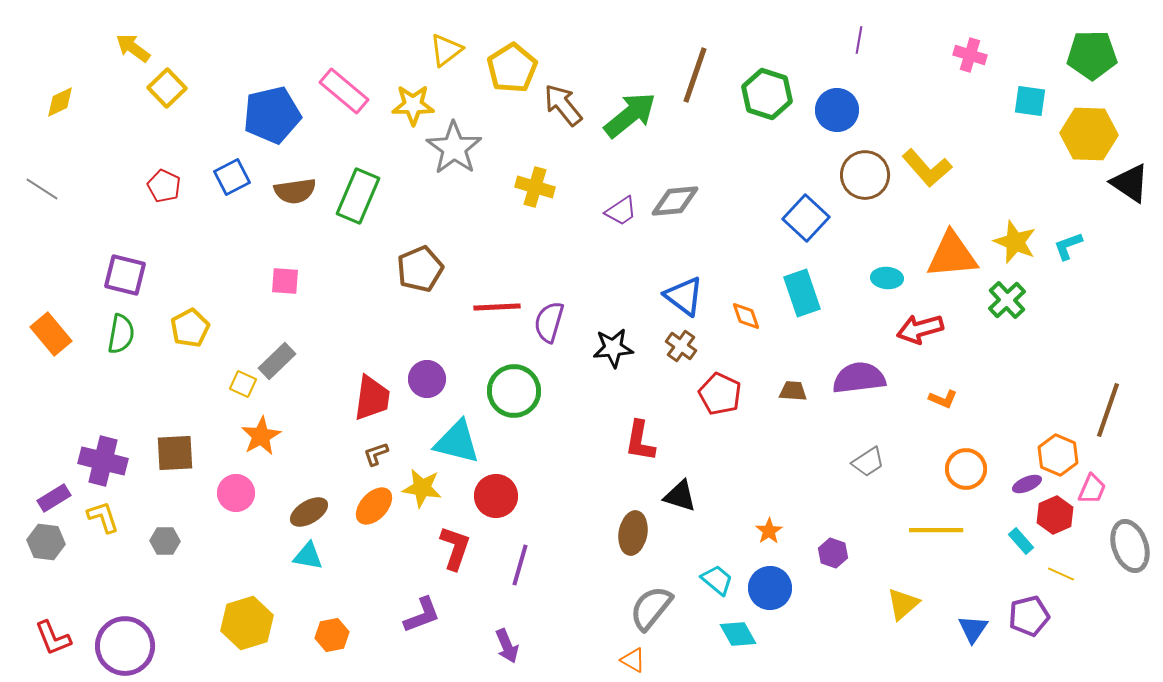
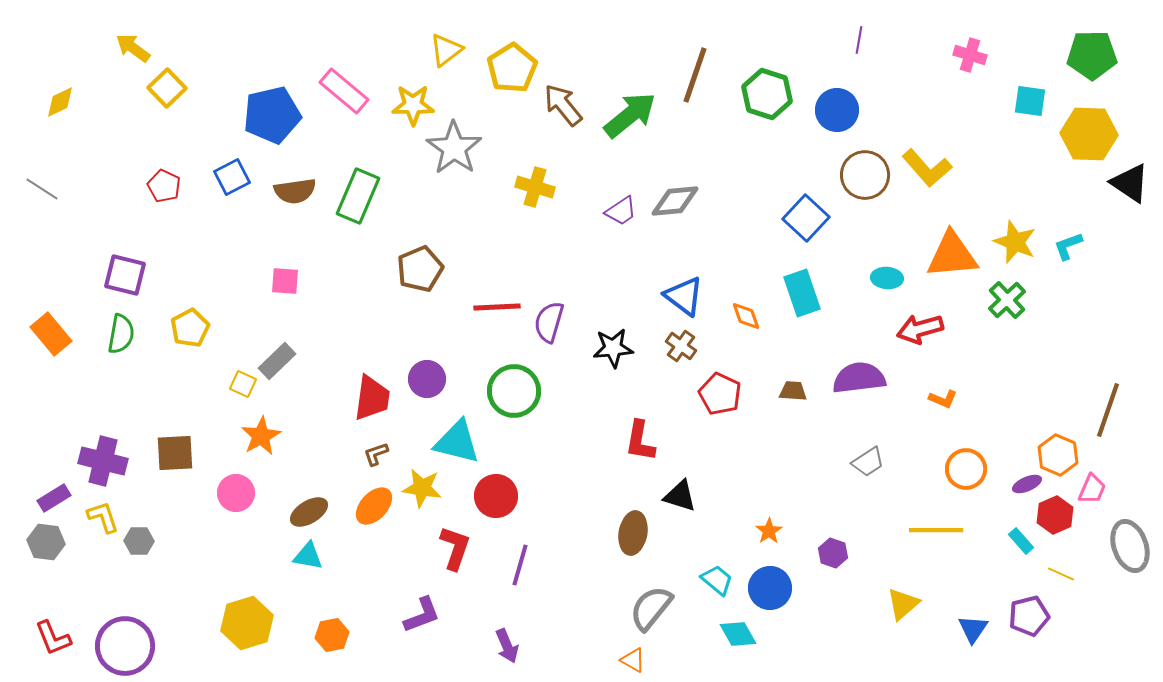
gray hexagon at (165, 541): moved 26 px left
